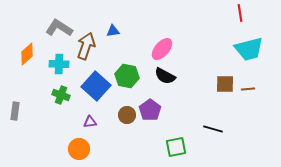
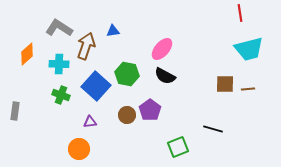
green hexagon: moved 2 px up
green square: moved 2 px right; rotated 10 degrees counterclockwise
